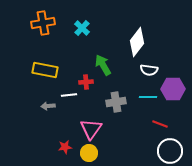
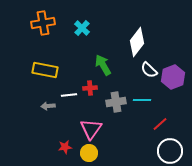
white semicircle: rotated 36 degrees clockwise
red cross: moved 4 px right, 6 px down
purple hexagon: moved 12 px up; rotated 20 degrees counterclockwise
cyan line: moved 6 px left, 3 px down
red line: rotated 63 degrees counterclockwise
